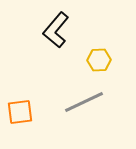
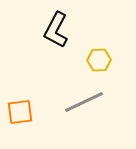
black L-shape: rotated 12 degrees counterclockwise
